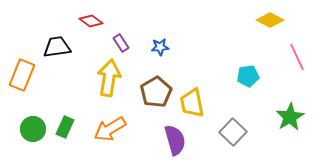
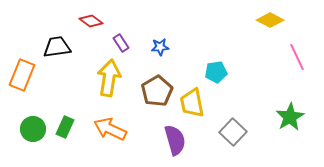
cyan pentagon: moved 32 px left, 4 px up
brown pentagon: moved 1 px right, 1 px up
orange arrow: rotated 56 degrees clockwise
